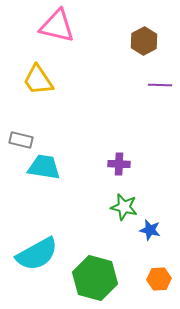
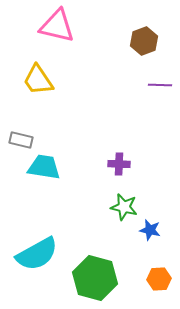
brown hexagon: rotated 8 degrees clockwise
